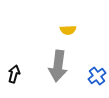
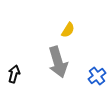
yellow semicircle: rotated 56 degrees counterclockwise
gray arrow: moved 4 px up; rotated 24 degrees counterclockwise
